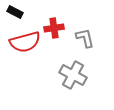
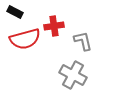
red cross: moved 2 px up
gray L-shape: moved 2 px left, 3 px down
red semicircle: moved 3 px up
